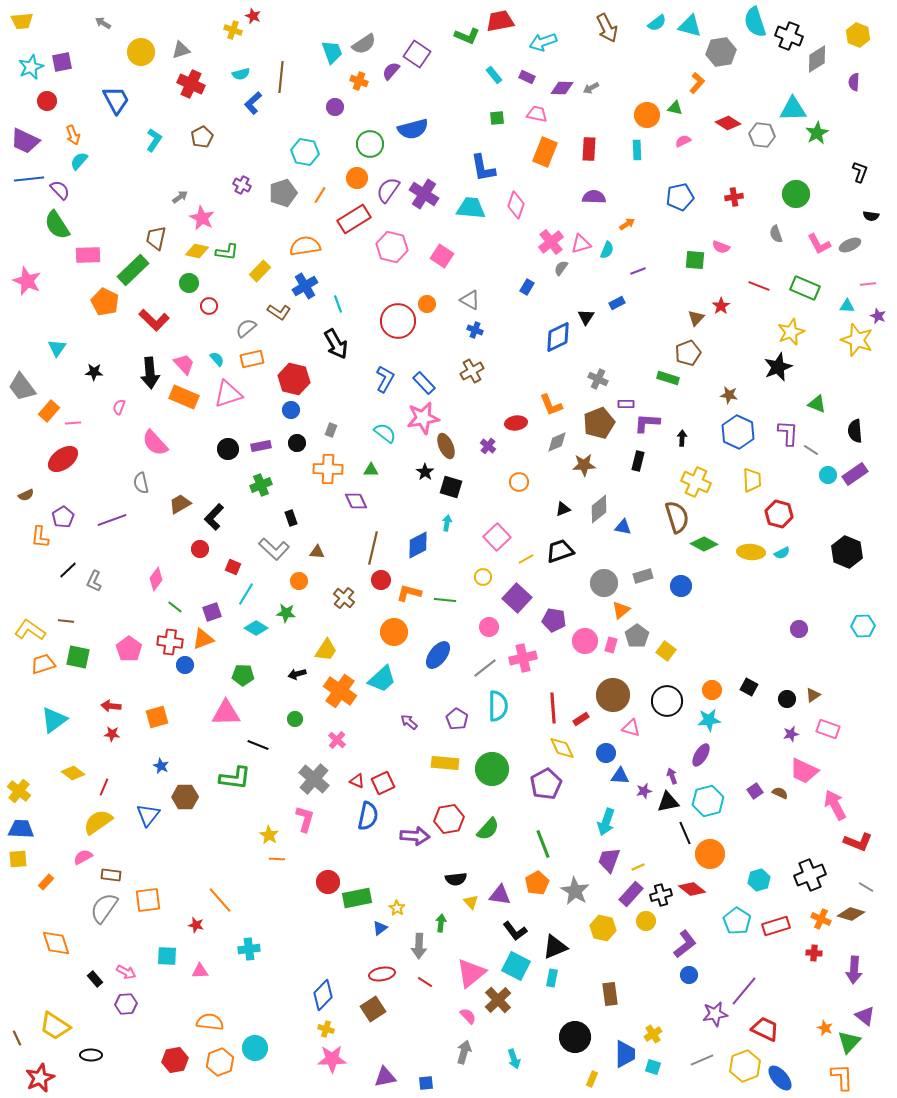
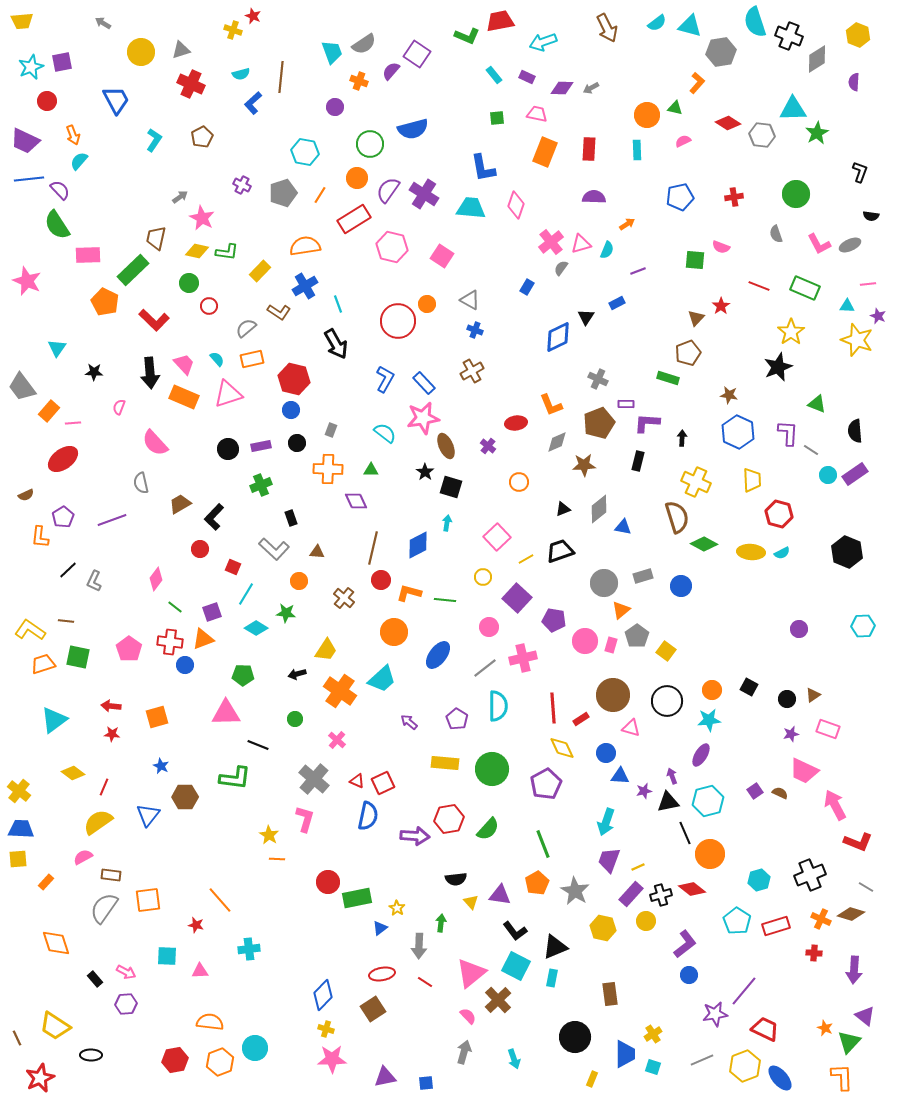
yellow star at (791, 332): rotated 12 degrees counterclockwise
